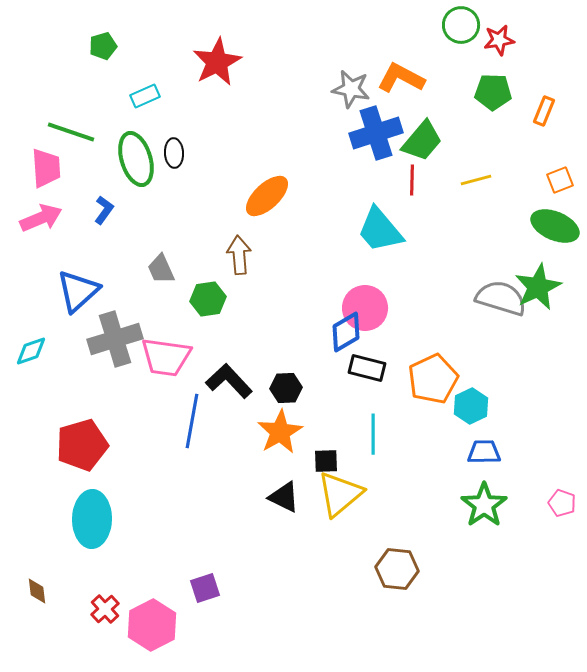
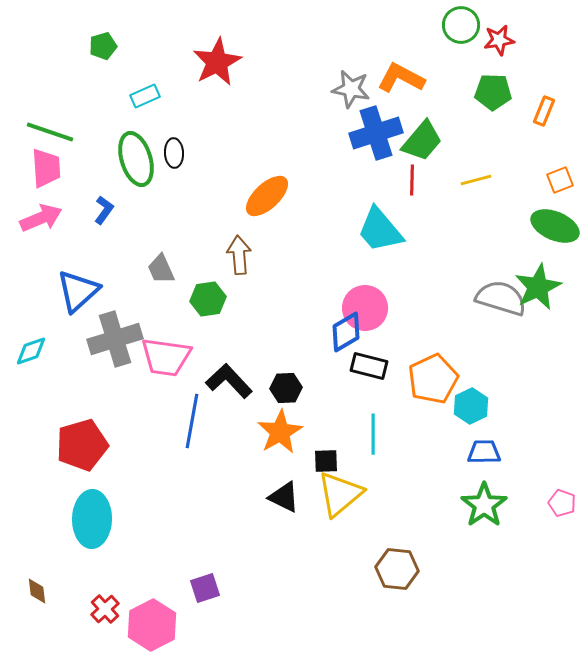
green line at (71, 132): moved 21 px left
black rectangle at (367, 368): moved 2 px right, 2 px up
